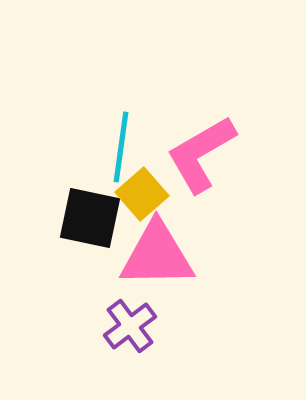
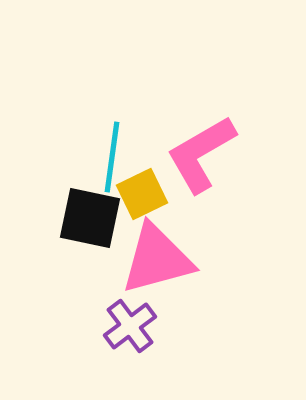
cyan line: moved 9 px left, 10 px down
yellow square: rotated 15 degrees clockwise
pink triangle: moved 4 px down; rotated 14 degrees counterclockwise
